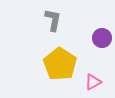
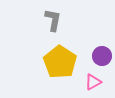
purple circle: moved 18 px down
yellow pentagon: moved 2 px up
